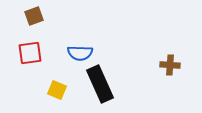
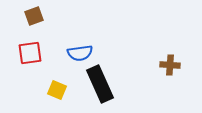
blue semicircle: rotated 10 degrees counterclockwise
